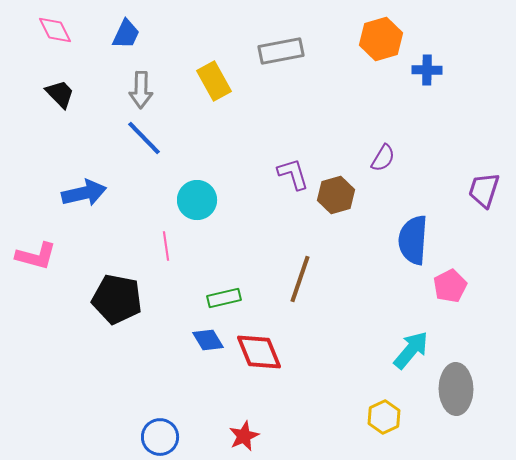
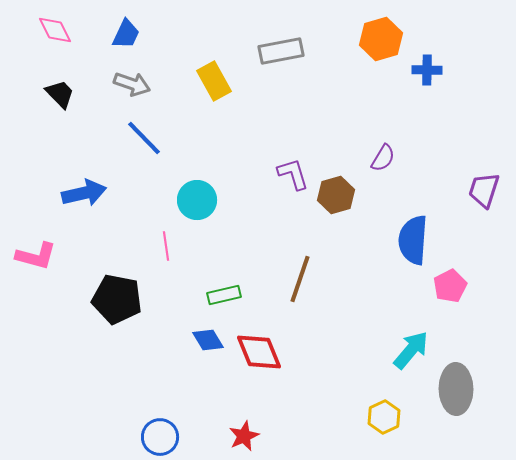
gray arrow: moved 9 px left, 6 px up; rotated 72 degrees counterclockwise
green rectangle: moved 3 px up
